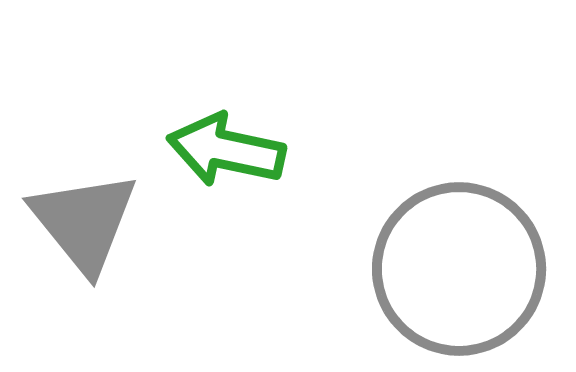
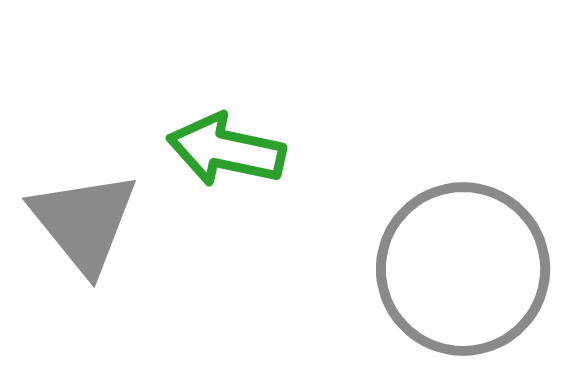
gray circle: moved 4 px right
